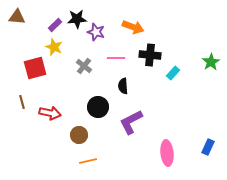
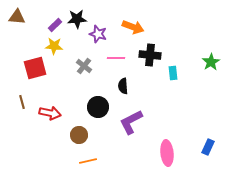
purple star: moved 2 px right, 2 px down
yellow star: moved 1 px up; rotated 18 degrees counterclockwise
cyan rectangle: rotated 48 degrees counterclockwise
